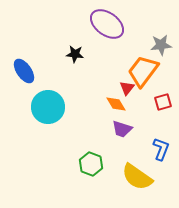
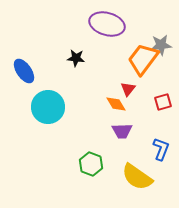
purple ellipse: rotated 20 degrees counterclockwise
black star: moved 1 px right, 4 px down
orange trapezoid: moved 12 px up
red triangle: moved 1 px right, 1 px down
purple trapezoid: moved 2 px down; rotated 20 degrees counterclockwise
